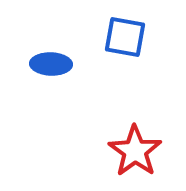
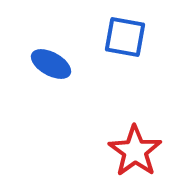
blue ellipse: rotated 27 degrees clockwise
